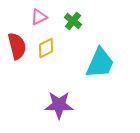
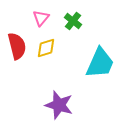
pink triangle: moved 2 px right, 1 px down; rotated 24 degrees counterclockwise
yellow diamond: rotated 10 degrees clockwise
purple star: rotated 16 degrees clockwise
